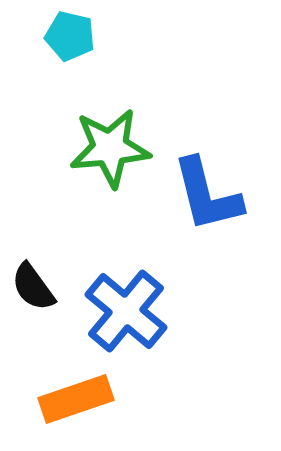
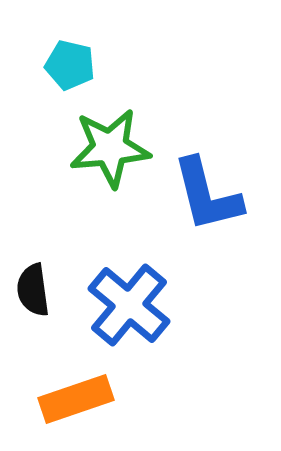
cyan pentagon: moved 29 px down
black semicircle: moved 3 px down; rotated 28 degrees clockwise
blue cross: moved 3 px right, 6 px up
